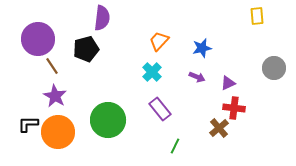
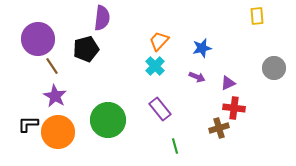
cyan cross: moved 3 px right, 6 px up
brown cross: rotated 24 degrees clockwise
green line: rotated 42 degrees counterclockwise
